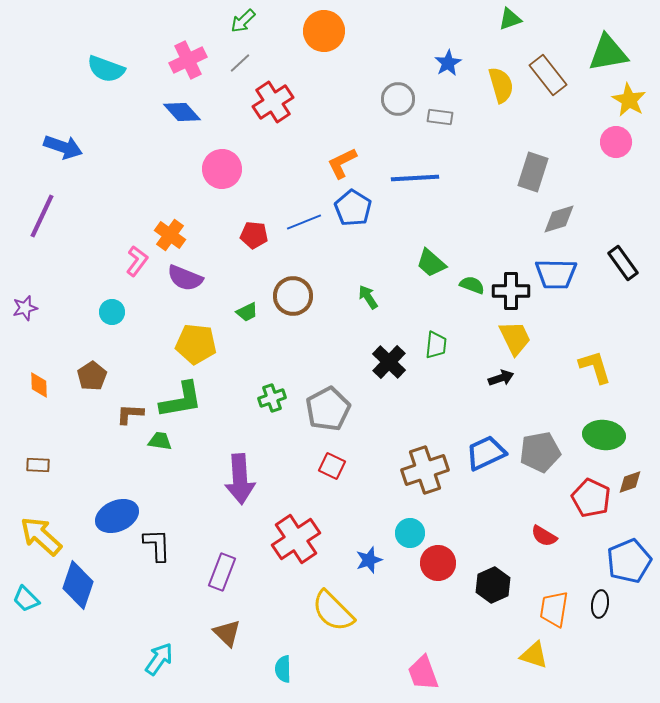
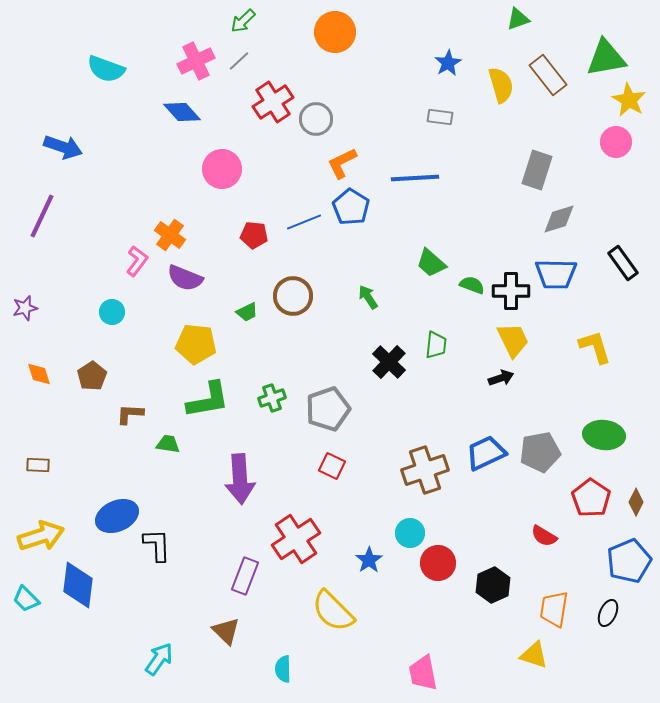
green triangle at (510, 19): moved 8 px right
orange circle at (324, 31): moved 11 px right, 1 px down
green triangle at (608, 53): moved 2 px left, 5 px down
pink cross at (188, 60): moved 8 px right, 1 px down
gray line at (240, 63): moved 1 px left, 2 px up
gray circle at (398, 99): moved 82 px left, 20 px down
gray rectangle at (533, 172): moved 4 px right, 2 px up
blue pentagon at (353, 208): moved 2 px left, 1 px up
yellow trapezoid at (515, 338): moved 2 px left, 2 px down
yellow L-shape at (595, 367): moved 20 px up
orange diamond at (39, 385): moved 11 px up; rotated 16 degrees counterclockwise
green L-shape at (181, 400): moved 27 px right
gray pentagon at (328, 409): rotated 9 degrees clockwise
green trapezoid at (160, 441): moved 8 px right, 3 px down
brown diamond at (630, 482): moved 6 px right, 20 px down; rotated 44 degrees counterclockwise
red pentagon at (591, 498): rotated 9 degrees clockwise
yellow arrow at (41, 536): rotated 120 degrees clockwise
blue star at (369, 560): rotated 16 degrees counterclockwise
purple rectangle at (222, 572): moved 23 px right, 4 px down
blue diamond at (78, 585): rotated 12 degrees counterclockwise
black ellipse at (600, 604): moved 8 px right, 9 px down; rotated 16 degrees clockwise
brown triangle at (227, 633): moved 1 px left, 2 px up
pink trapezoid at (423, 673): rotated 9 degrees clockwise
